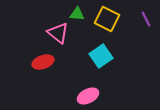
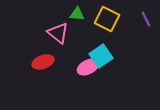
pink ellipse: moved 29 px up
